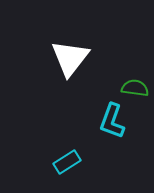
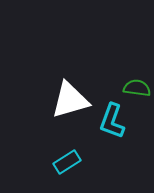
white triangle: moved 42 px down; rotated 36 degrees clockwise
green semicircle: moved 2 px right
